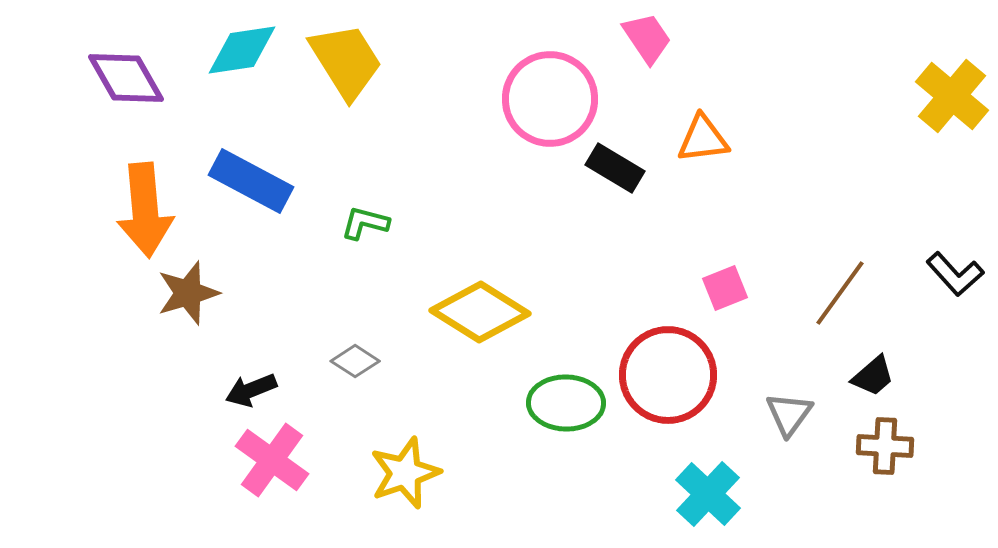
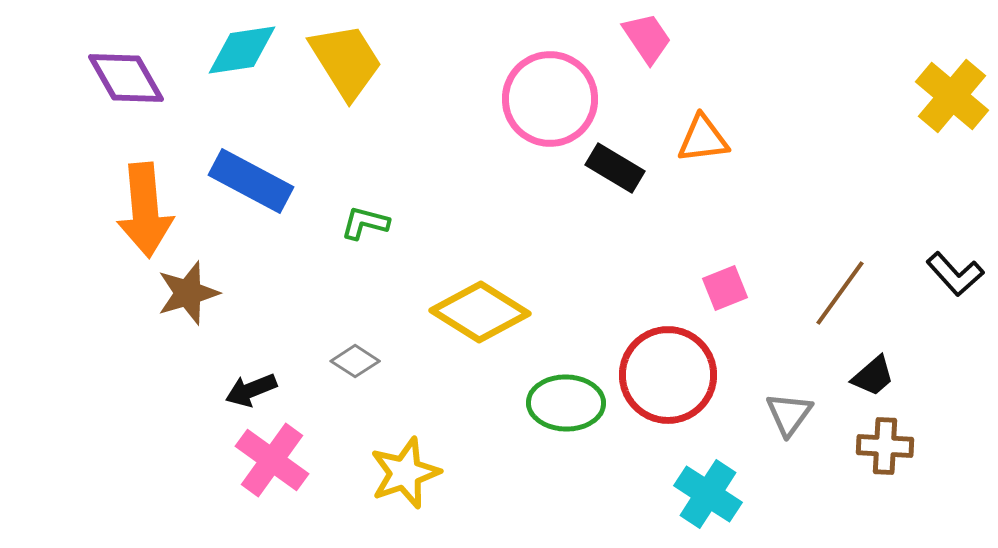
cyan cross: rotated 10 degrees counterclockwise
